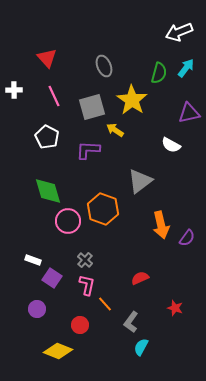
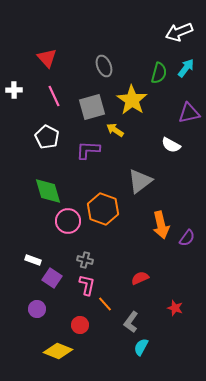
gray cross: rotated 28 degrees counterclockwise
